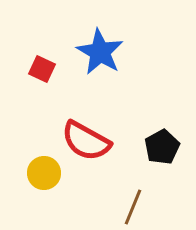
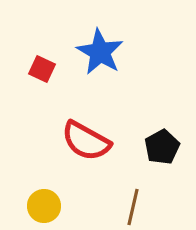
yellow circle: moved 33 px down
brown line: rotated 9 degrees counterclockwise
